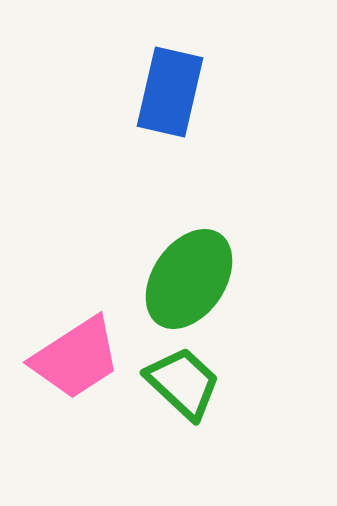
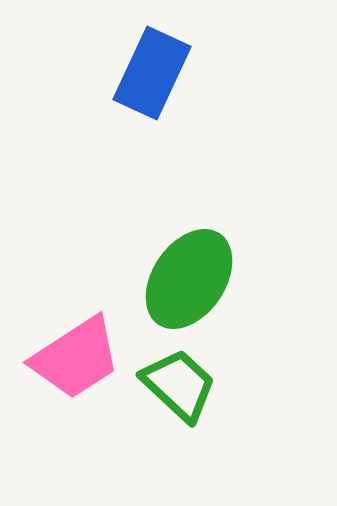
blue rectangle: moved 18 px left, 19 px up; rotated 12 degrees clockwise
green trapezoid: moved 4 px left, 2 px down
